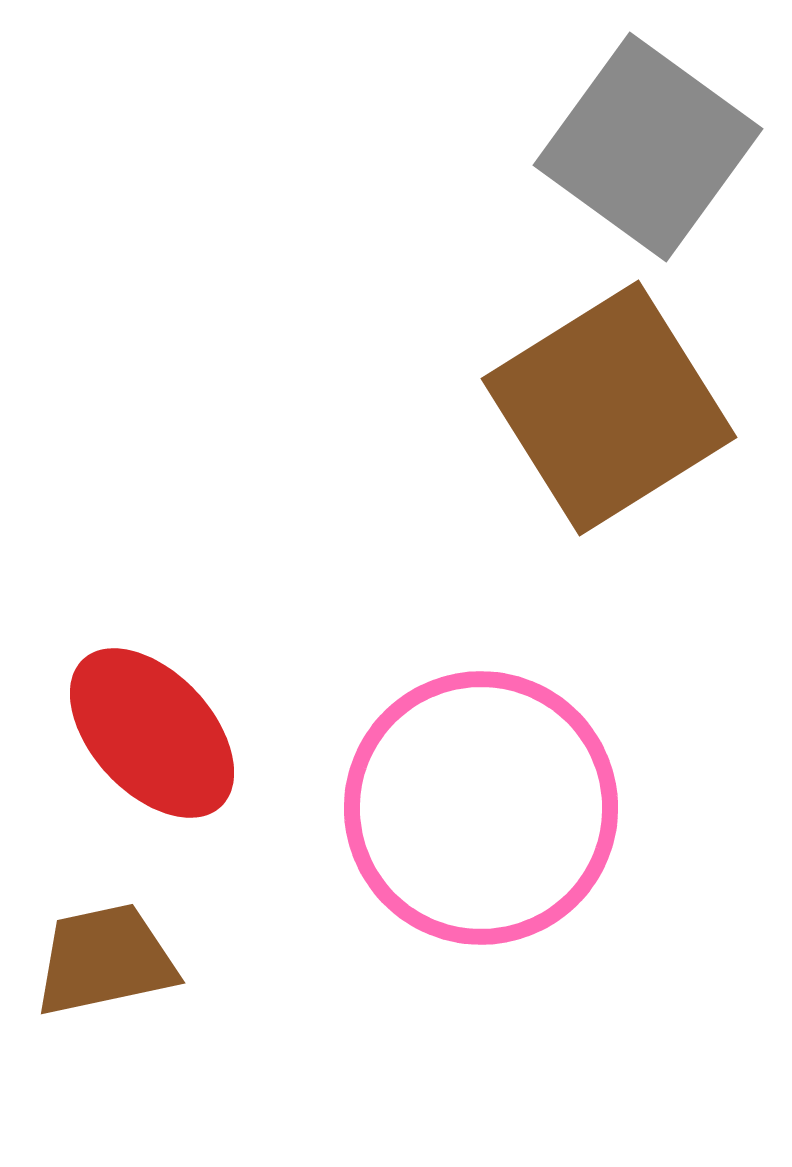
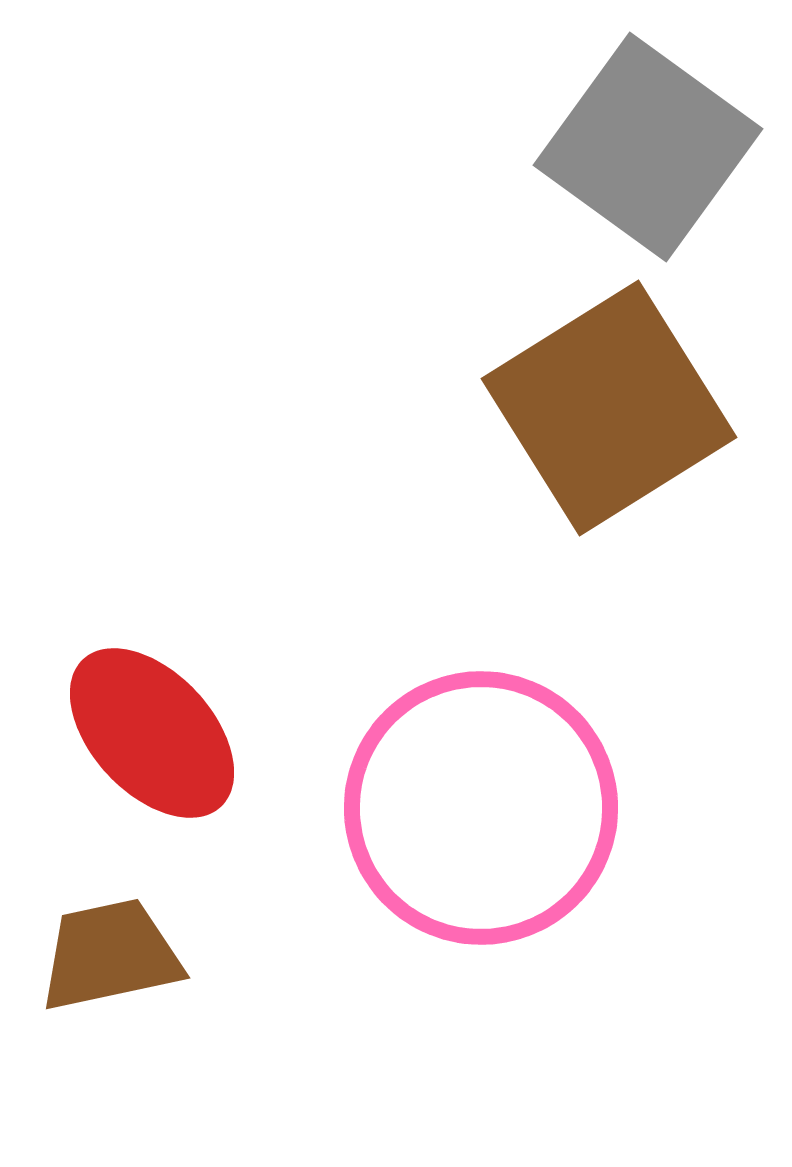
brown trapezoid: moved 5 px right, 5 px up
